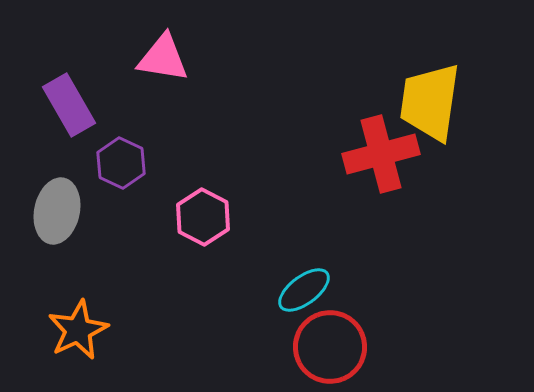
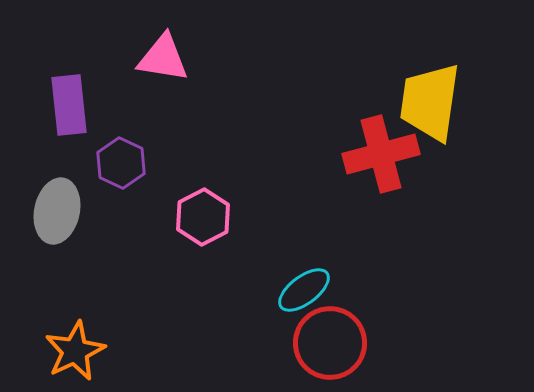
purple rectangle: rotated 24 degrees clockwise
pink hexagon: rotated 6 degrees clockwise
orange star: moved 3 px left, 21 px down
red circle: moved 4 px up
